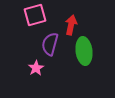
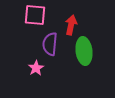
pink square: rotated 20 degrees clockwise
purple semicircle: rotated 10 degrees counterclockwise
